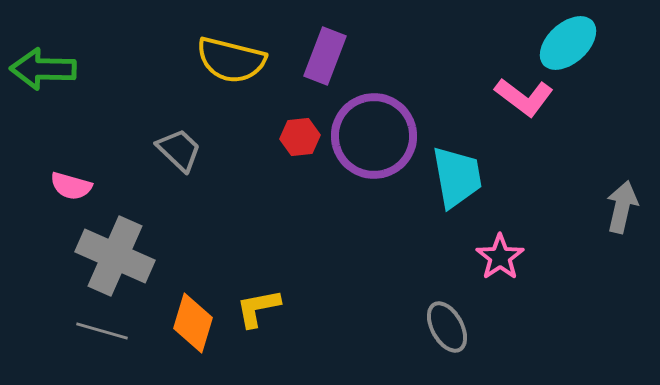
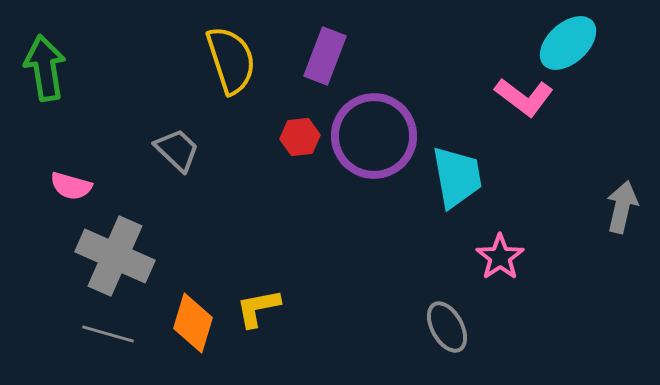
yellow semicircle: rotated 122 degrees counterclockwise
green arrow: moved 2 px right, 1 px up; rotated 80 degrees clockwise
gray trapezoid: moved 2 px left
gray line: moved 6 px right, 3 px down
